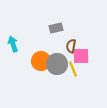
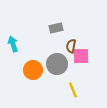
orange circle: moved 8 px left, 9 px down
yellow line: moved 21 px down
